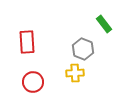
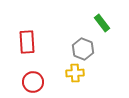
green rectangle: moved 2 px left, 1 px up
